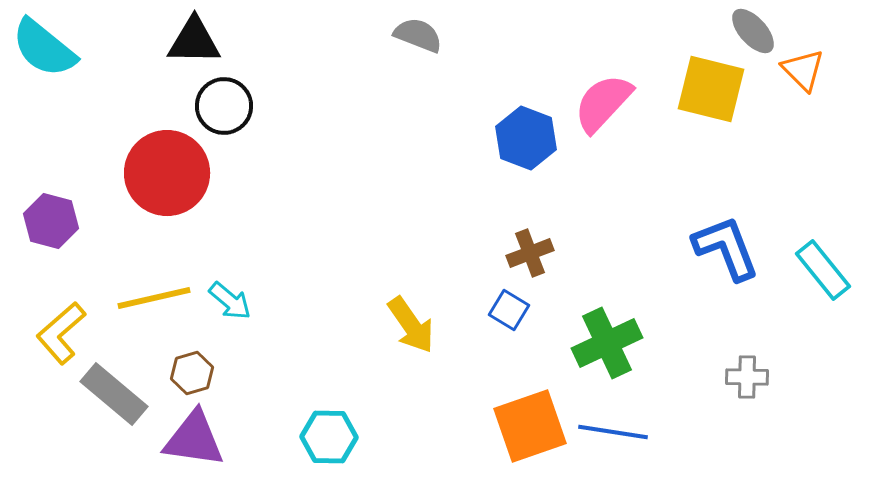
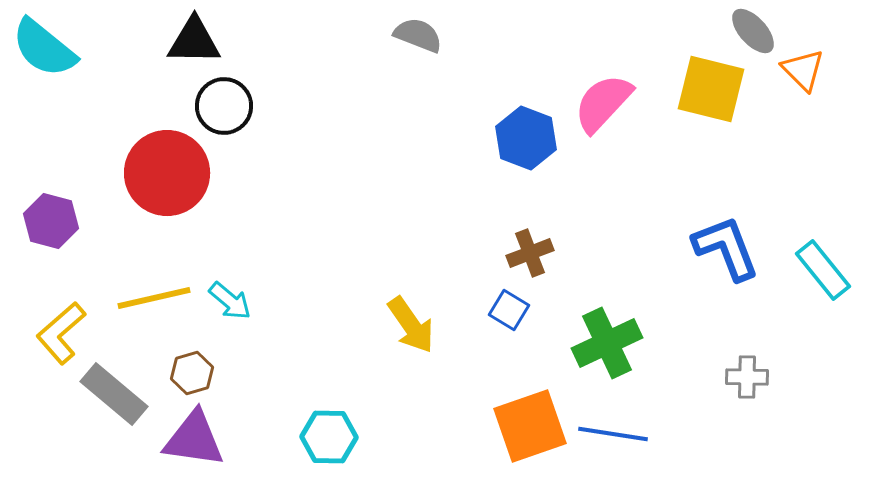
blue line: moved 2 px down
